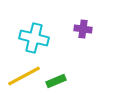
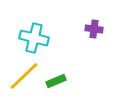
purple cross: moved 11 px right
yellow line: rotated 16 degrees counterclockwise
